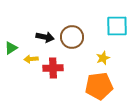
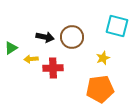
cyan square: rotated 15 degrees clockwise
orange pentagon: moved 1 px right, 3 px down
